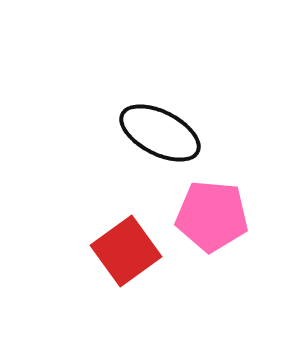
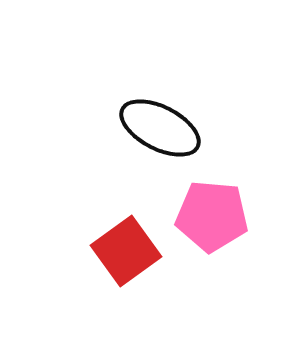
black ellipse: moved 5 px up
